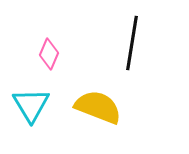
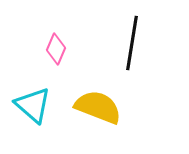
pink diamond: moved 7 px right, 5 px up
cyan triangle: moved 2 px right; rotated 18 degrees counterclockwise
